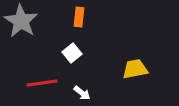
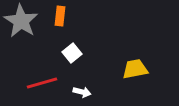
orange rectangle: moved 19 px left, 1 px up
red line: rotated 8 degrees counterclockwise
white arrow: moved 1 px up; rotated 24 degrees counterclockwise
